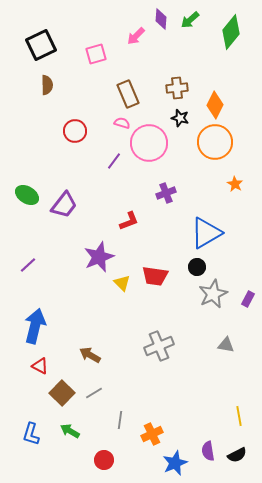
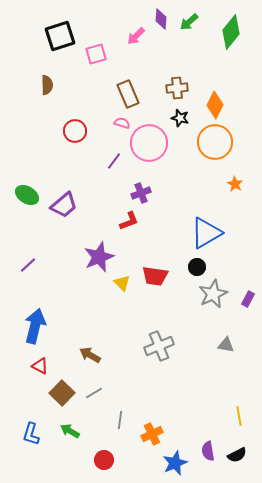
green arrow at (190, 20): moved 1 px left, 2 px down
black square at (41, 45): moved 19 px right, 9 px up; rotated 8 degrees clockwise
purple cross at (166, 193): moved 25 px left
purple trapezoid at (64, 205): rotated 12 degrees clockwise
